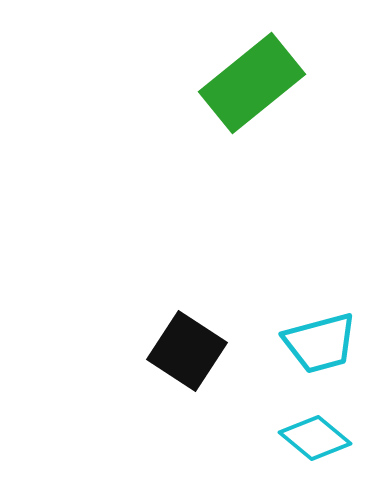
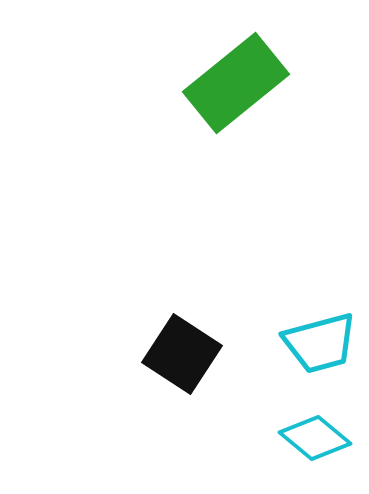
green rectangle: moved 16 px left
black square: moved 5 px left, 3 px down
